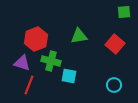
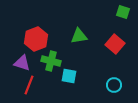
green square: moved 1 px left; rotated 24 degrees clockwise
